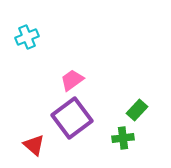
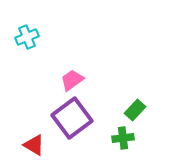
green rectangle: moved 2 px left
red triangle: rotated 10 degrees counterclockwise
